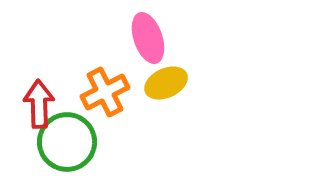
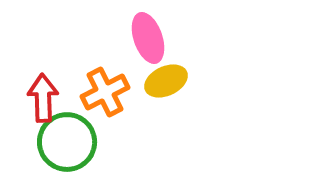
yellow ellipse: moved 2 px up
red arrow: moved 4 px right, 6 px up
